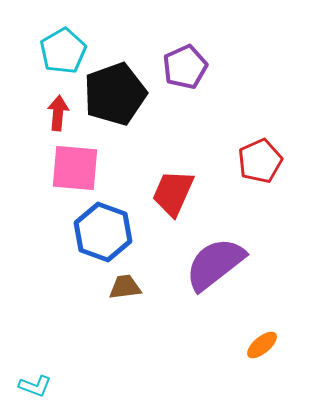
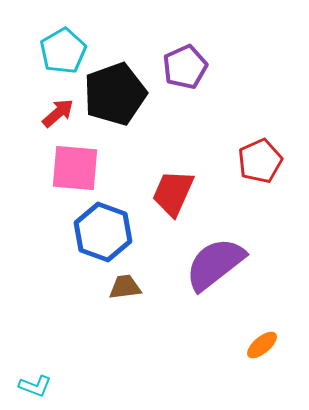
red arrow: rotated 44 degrees clockwise
